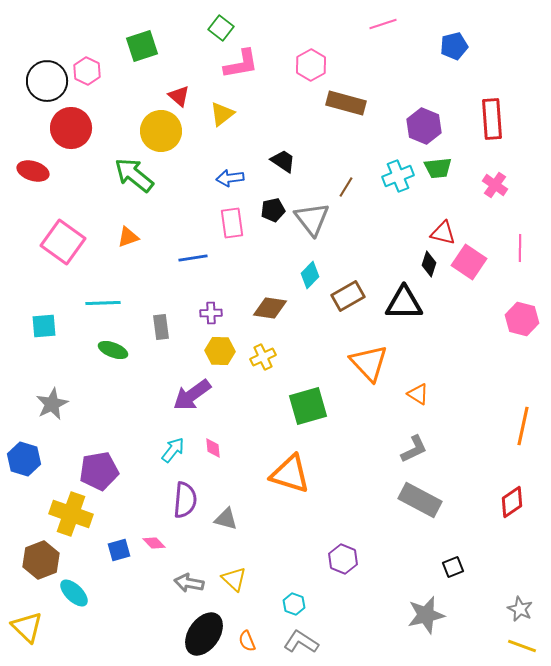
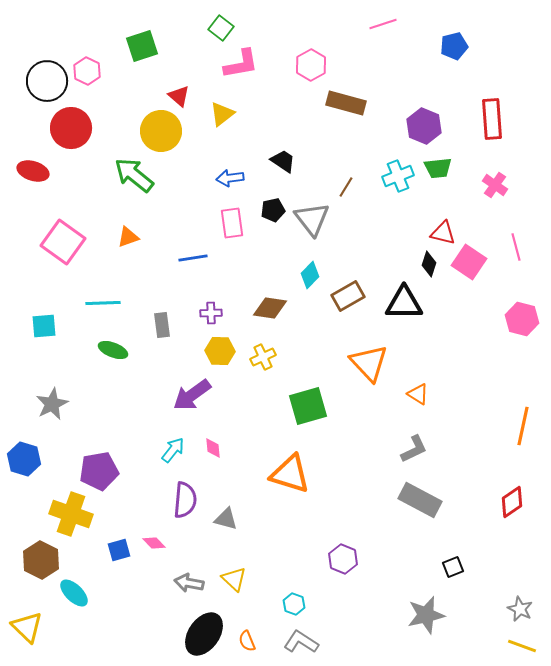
pink line at (520, 248): moved 4 px left, 1 px up; rotated 16 degrees counterclockwise
gray rectangle at (161, 327): moved 1 px right, 2 px up
brown hexagon at (41, 560): rotated 12 degrees counterclockwise
